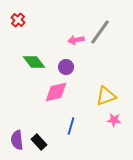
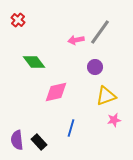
purple circle: moved 29 px right
pink star: rotated 16 degrees counterclockwise
blue line: moved 2 px down
